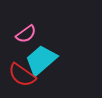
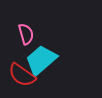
pink semicircle: rotated 70 degrees counterclockwise
